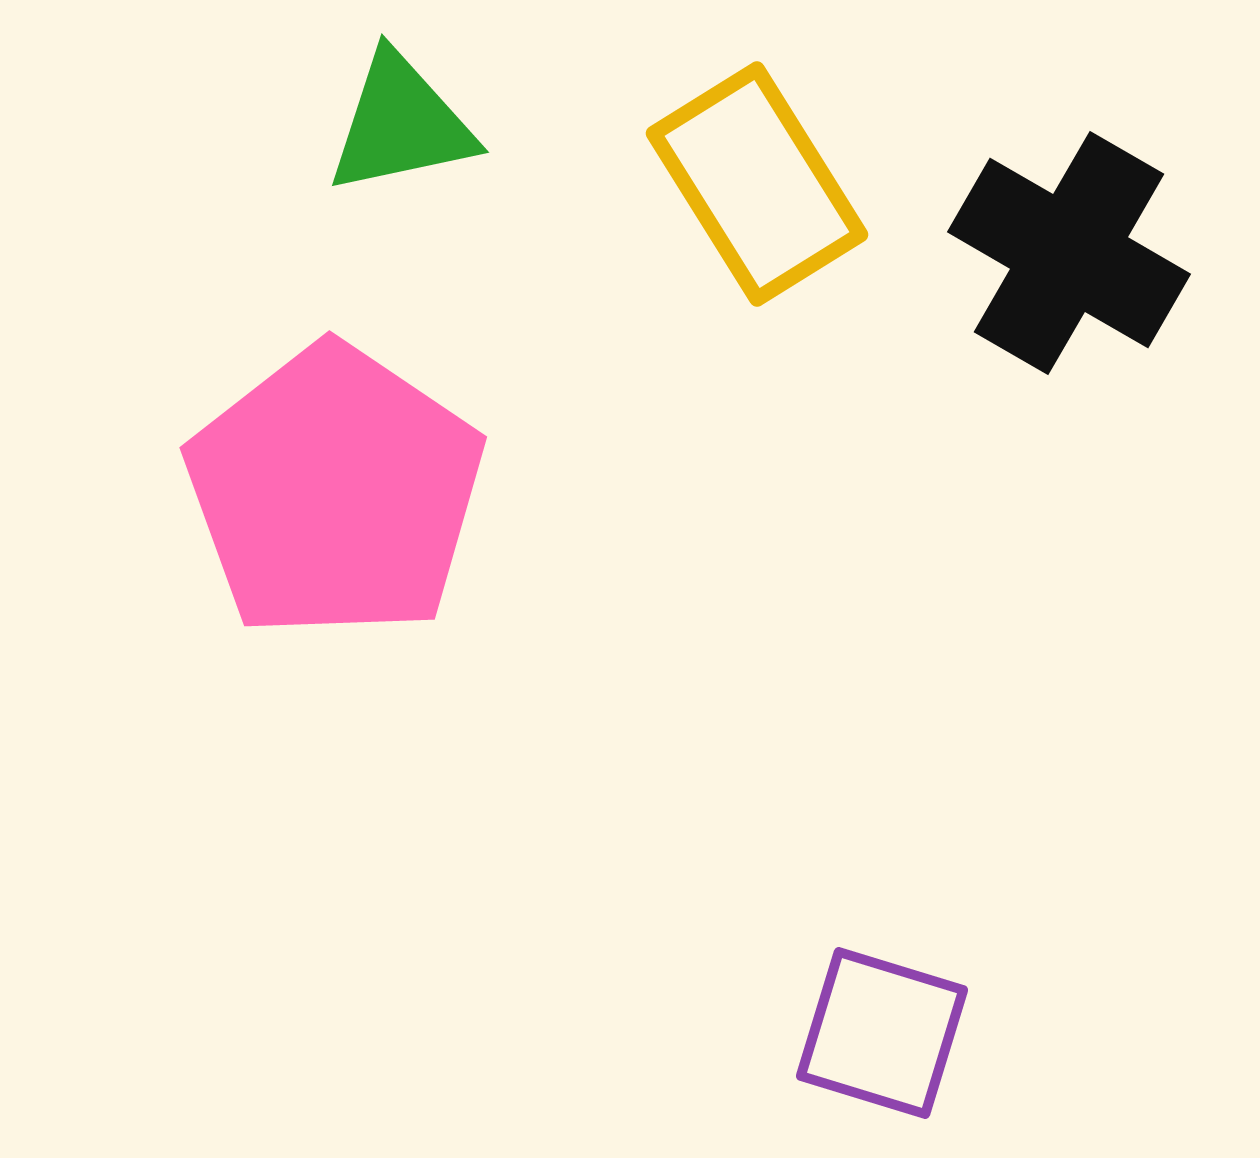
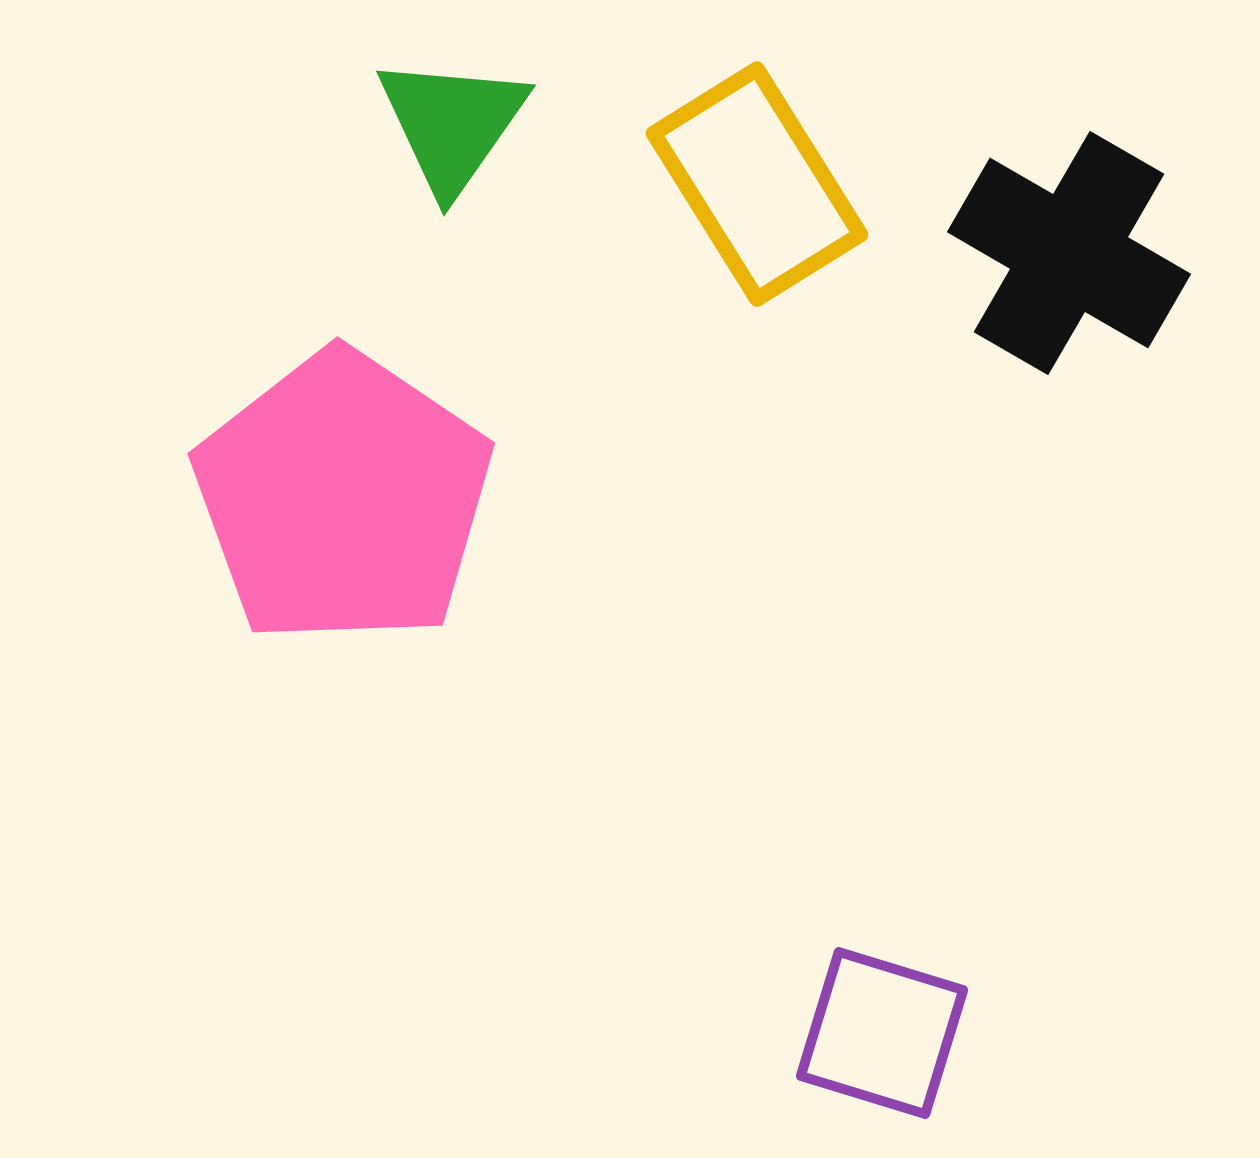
green triangle: moved 51 px right; rotated 43 degrees counterclockwise
pink pentagon: moved 8 px right, 6 px down
